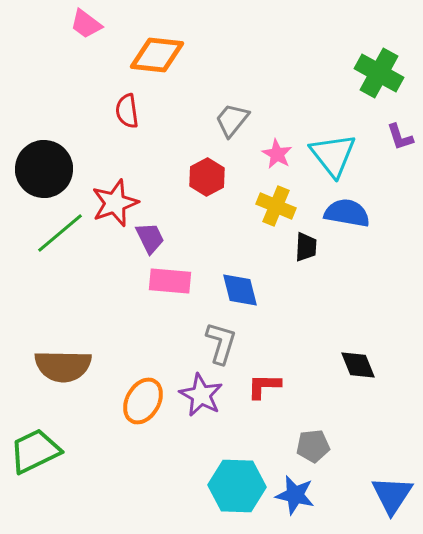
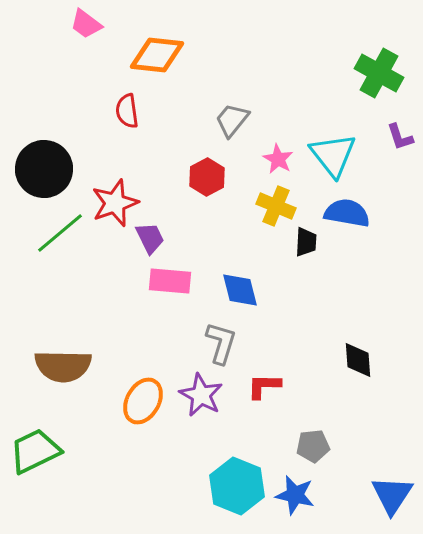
pink star: moved 1 px right, 5 px down
black trapezoid: moved 5 px up
black diamond: moved 5 px up; rotated 18 degrees clockwise
cyan hexagon: rotated 20 degrees clockwise
